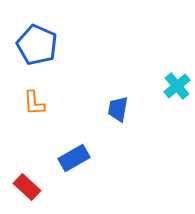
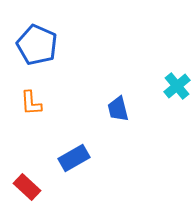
orange L-shape: moved 3 px left
blue trapezoid: rotated 24 degrees counterclockwise
